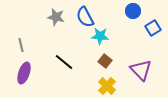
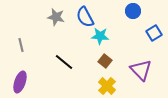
blue square: moved 1 px right, 5 px down
purple ellipse: moved 4 px left, 9 px down
